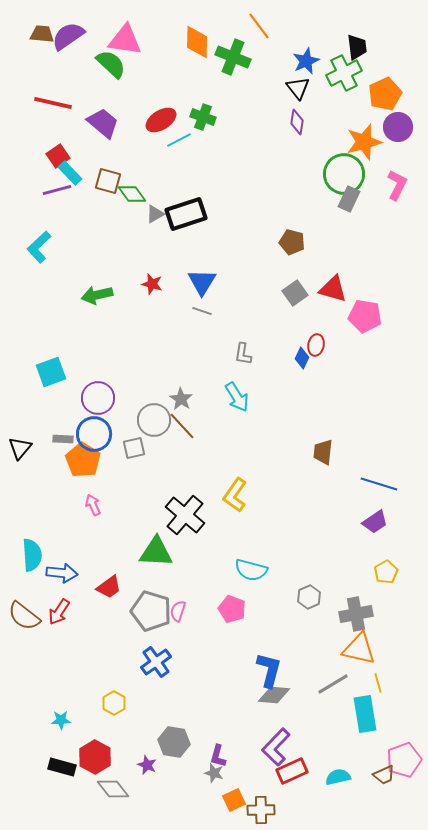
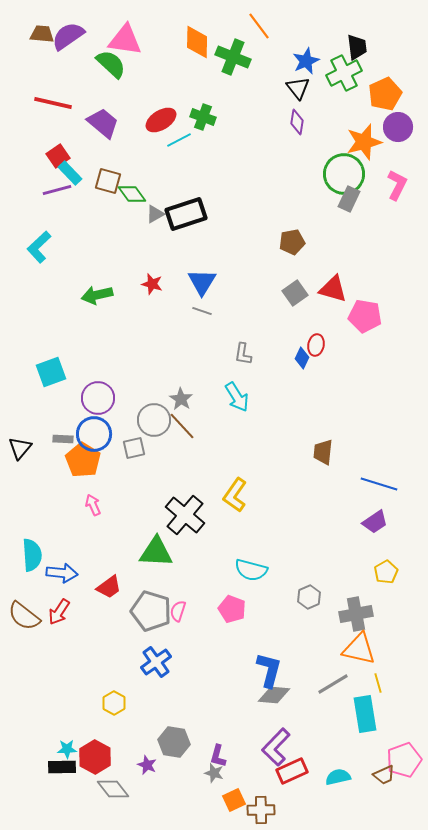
brown pentagon at (292, 242): rotated 25 degrees counterclockwise
cyan star at (61, 720): moved 6 px right, 29 px down
black rectangle at (62, 767): rotated 16 degrees counterclockwise
